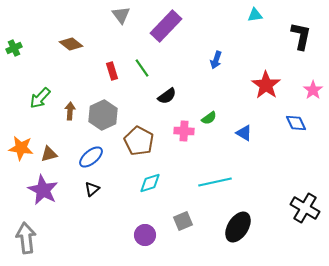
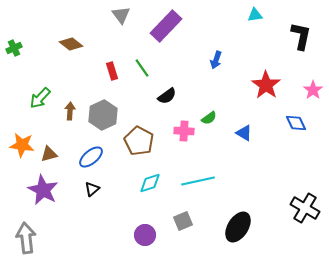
orange star: moved 1 px right, 3 px up
cyan line: moved 17 px left, 1 px up
